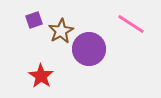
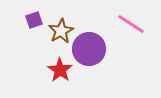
red star: moved 19 px right, 6 px up
